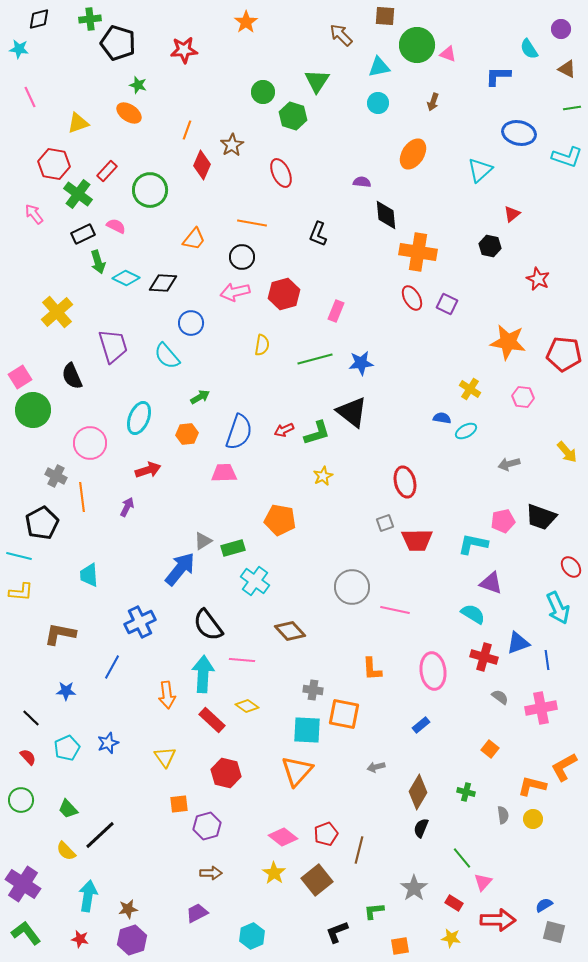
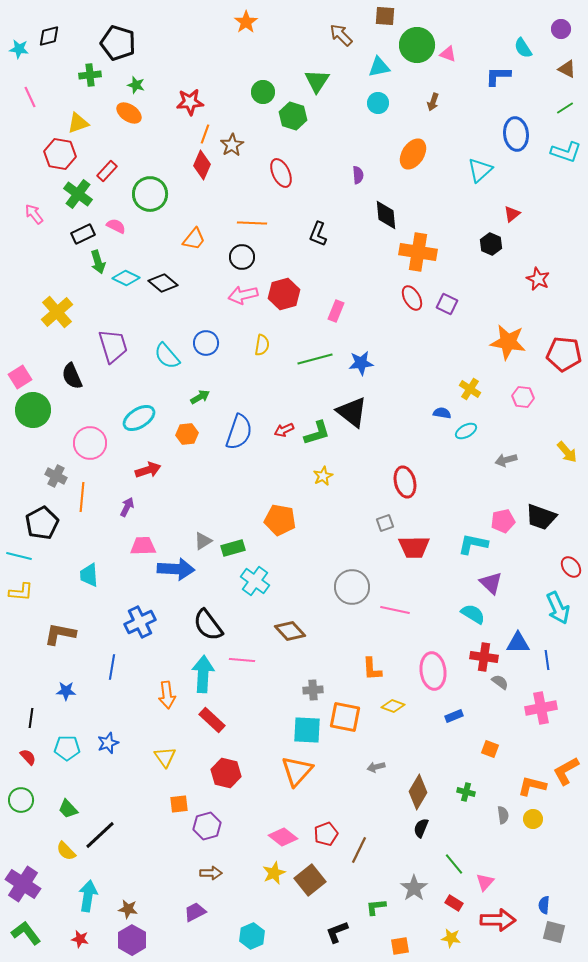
black diamond at (39, 19): moved 10 px right, 17 px down
green cross at (90, 19): moved 56 px down
cyan semicircle at (529, 49): moved 6 px left, 1 px up
red star at (184, 50): moved 6 px right, 52 px down
green star at (138, 85): moved 2 px left
green line at (572, 108): moved 7 px left; rotated 24 degrees counterclockwise
orange line at (187, 130): moved 18 px right, 4 px down
blue ellipse at (519, 133): moved 3 px left, 1 px down; rotated 72 degrees clockwise
cyan L-shape at (567, 157): moved 1 px left, 5 px up
red hexagon at (54, 164): moved 6 px right, 10 px up
purple semicircle at (362, 182): moved 4 px left, 7 px up; rotated 78 degrees clockwise
green circle at (150, 190): moved 4 px down
orange line at (252, 223): rotated 8 degrees counterclockwise
black hexagon at (490, 246): moved 1 px right, 2 px up; rotated 10 degrees clockwise
black diamond at (163, 283): rotated 36 degrees clockwise
pink arrow at (235, 292): moved 8 px right, 3 px down
blue circle at (191, 323): moved 15 px right, 20 px down
cyan ellipse at (139, 418): rotated 36 degrees clockwise
blue semicircle at (442, 418): moved 5 px up
gray arrow at (509, 464): moved 3 px left, 4 px up
pink trapezoid at (224, 473): moved 81 px left, 73 px down
orange line at (82, 497): rotated 12 degrees clockwise
red trapezoid at (417, 540): moved 3 px left, 7 px down
blue arrow at (180, 569): moved 4 px left; rotated 54 degrees clockwise
purple triangle at (491, 583): rotated 25 degrees clockwise
blue triangle at (518, 643): rotated 20 degrees clockwise
red cross at (484, 657): rotated 8 degrees counterclockwise
blue line at (112, 667): rotated 20 degrees counterclockwise
gray cross at (313, 690): rotated 12 degrees counterclockwise
gray semicircle at (500, 697): moved 15 px up
yellow diamond at (247, 706): moved 146 px right; rotated 15 degrees counterclockwise
orange square at (344, 714): moved 1 px right, 3 px down
black line at (31, 718): rotated 54 degrees clockwise
blue rectangle at (421, 725): moved 33 px right, 9 px up; rotated 18 degrees clockwise
cyan pentagon at (67, 748): rotated 25 degrees clockwise
orange square at (490, 749): rotated 18 degrees counterclockwise
orange L-shape at (564, 767): moved 2 px right, 4 px down
brown line at (359, 850): rotated 12 degrees clockwise
green line at (462, 858): moved 8 px left, 6 px down
yellow star at (274, 873): rotated 15 degrees clockwise
brown square at (317, 880): moved 7 px left
pink triangle at (483, 882): moved 2 px right
blue semicircle at (544, 905): rotated 54 degrees counterclockwise
brown star at (128, 909): rotated 18 degrees clockwise
green L-shape at (374, 911): moved 2 px right, 4 px up
purple trapezoid at (197, 913): moved 2 px left, 1 px up
purple hexagon at (132, 940): rotated 12 degrees counterclockwise
